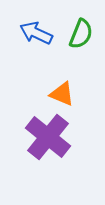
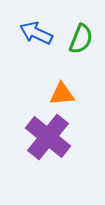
green semicircle: moved 5 px down
orange triangle: rotated 28 degrees counterclockwise
